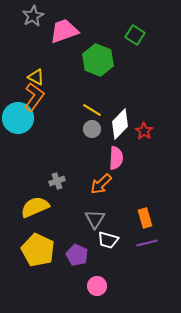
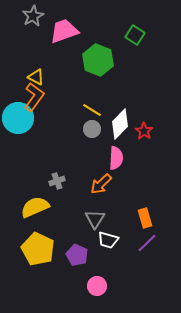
purple line: rotated 30 degrees counterclockwise
yellow pentagon: moved 1 px up
